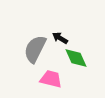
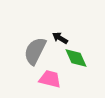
gray semicircle: moved 2 px down
pink trapezoid: moved 1 px left
